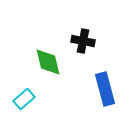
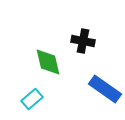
blue rectangle: rotated 40 degrees counterclockwise
cyan rectangle: moved 8 px right
